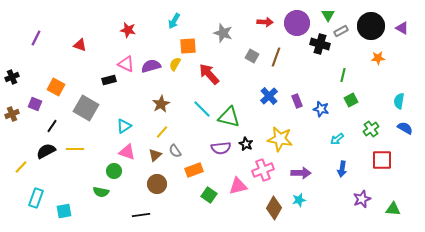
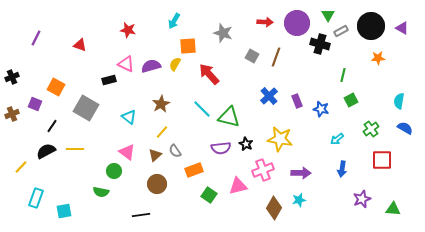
cyan triangle at (124, 126): moved 5 px right, 9 px up; rotated 49 degrees counterclockwise
pink triangle at (127, 152): rotated 18 degrees clockwise
